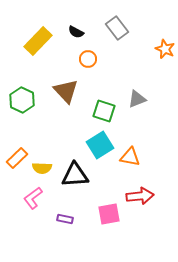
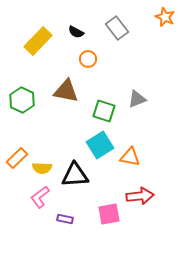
orange star: moved 32 px up
brown triangle: rotated 36 degrees counterclockwise
pink L-shape: moved 7 px right, 1 px up
